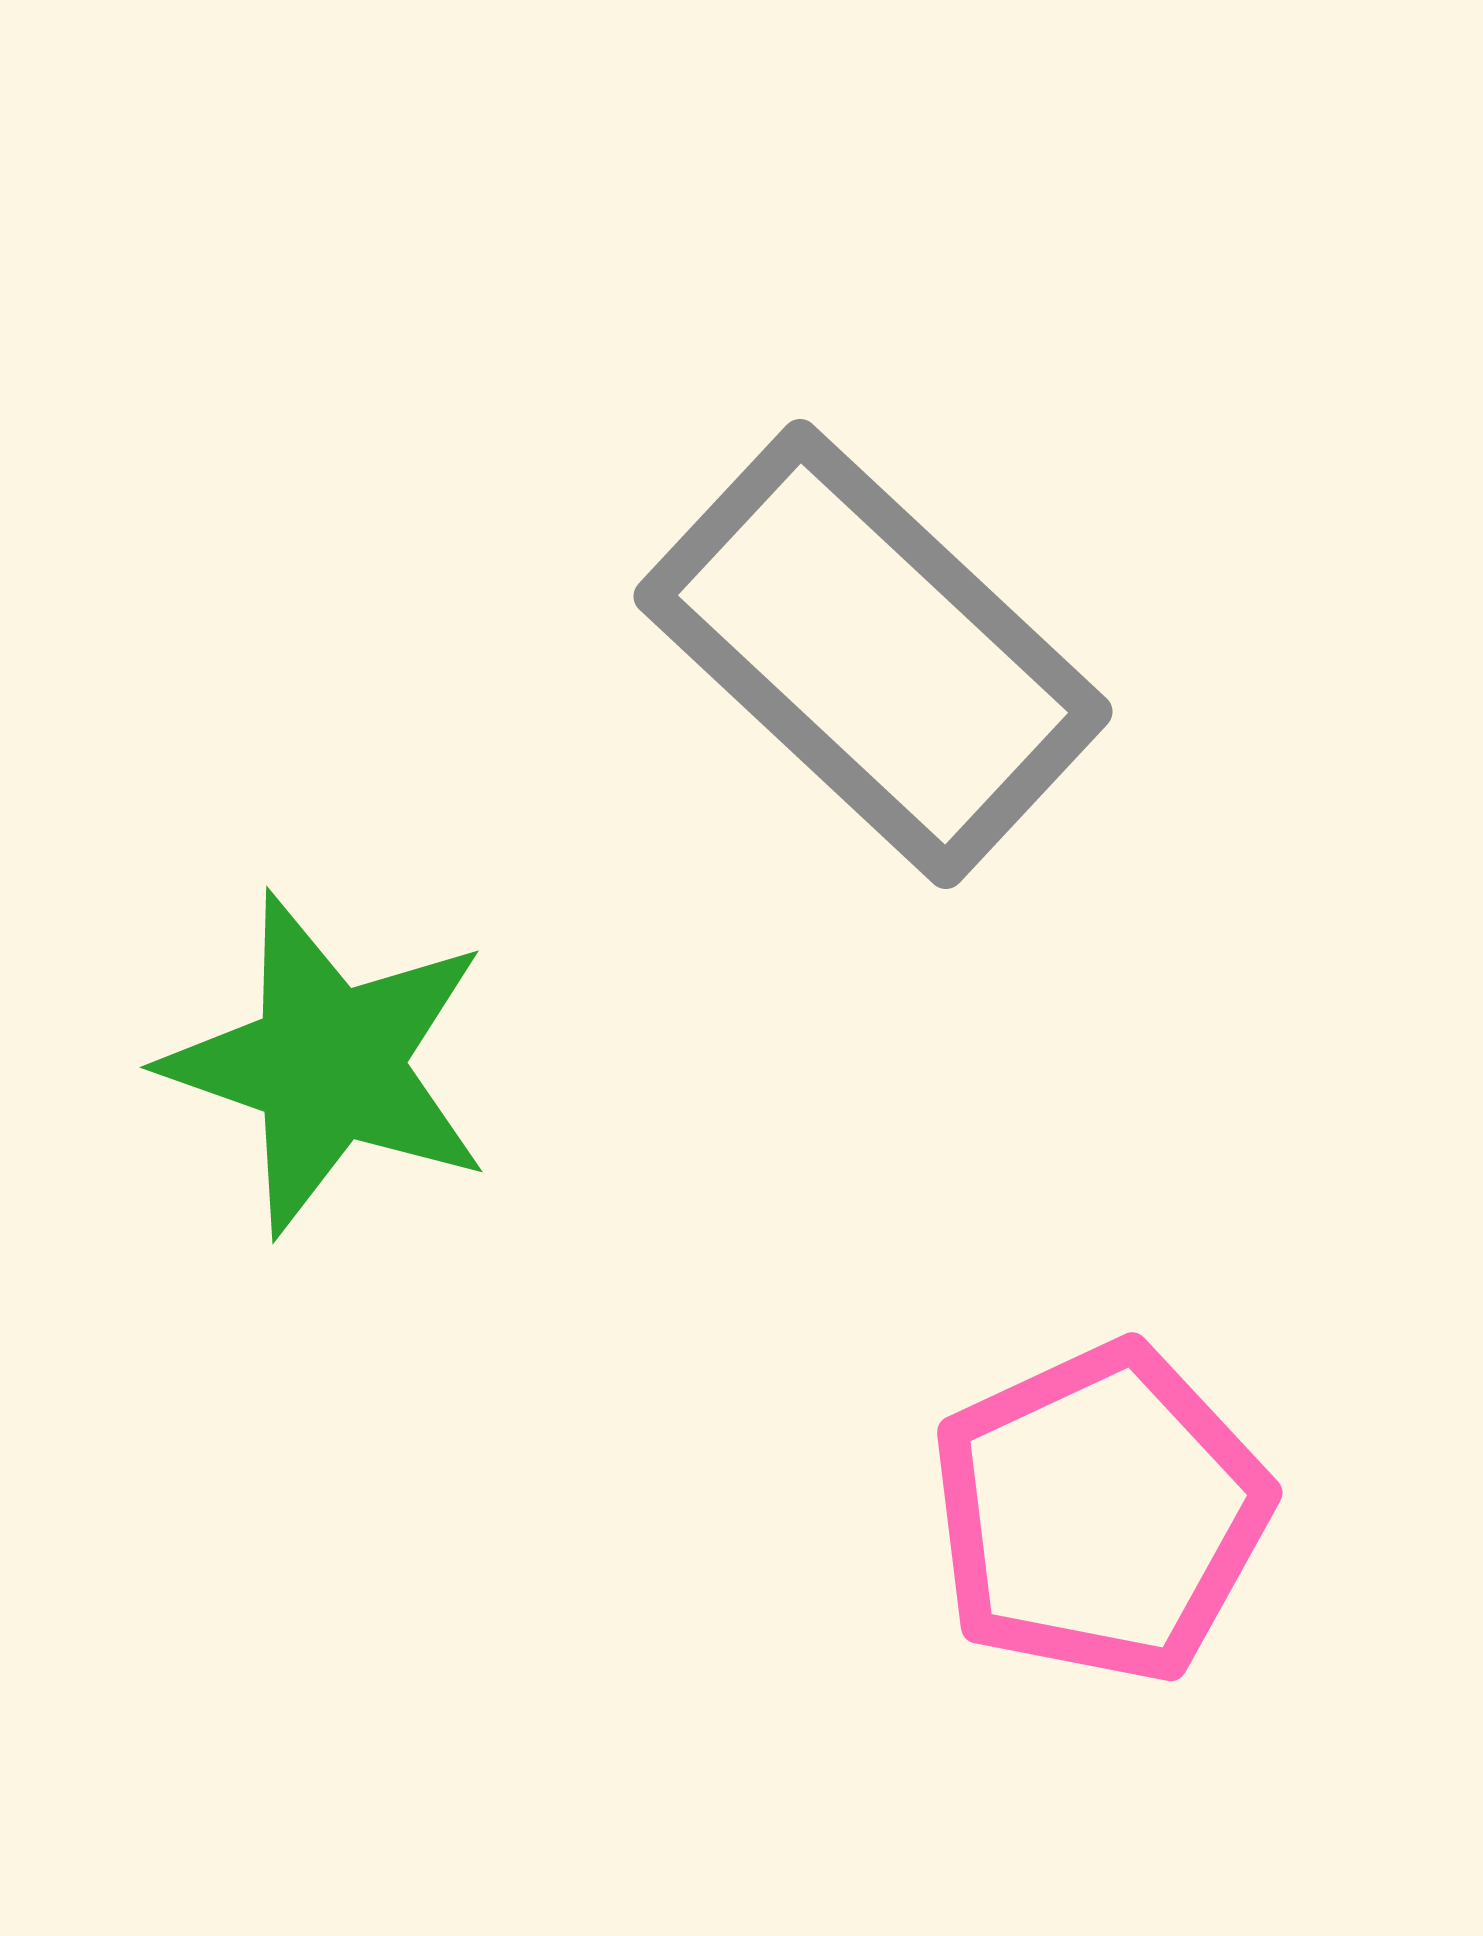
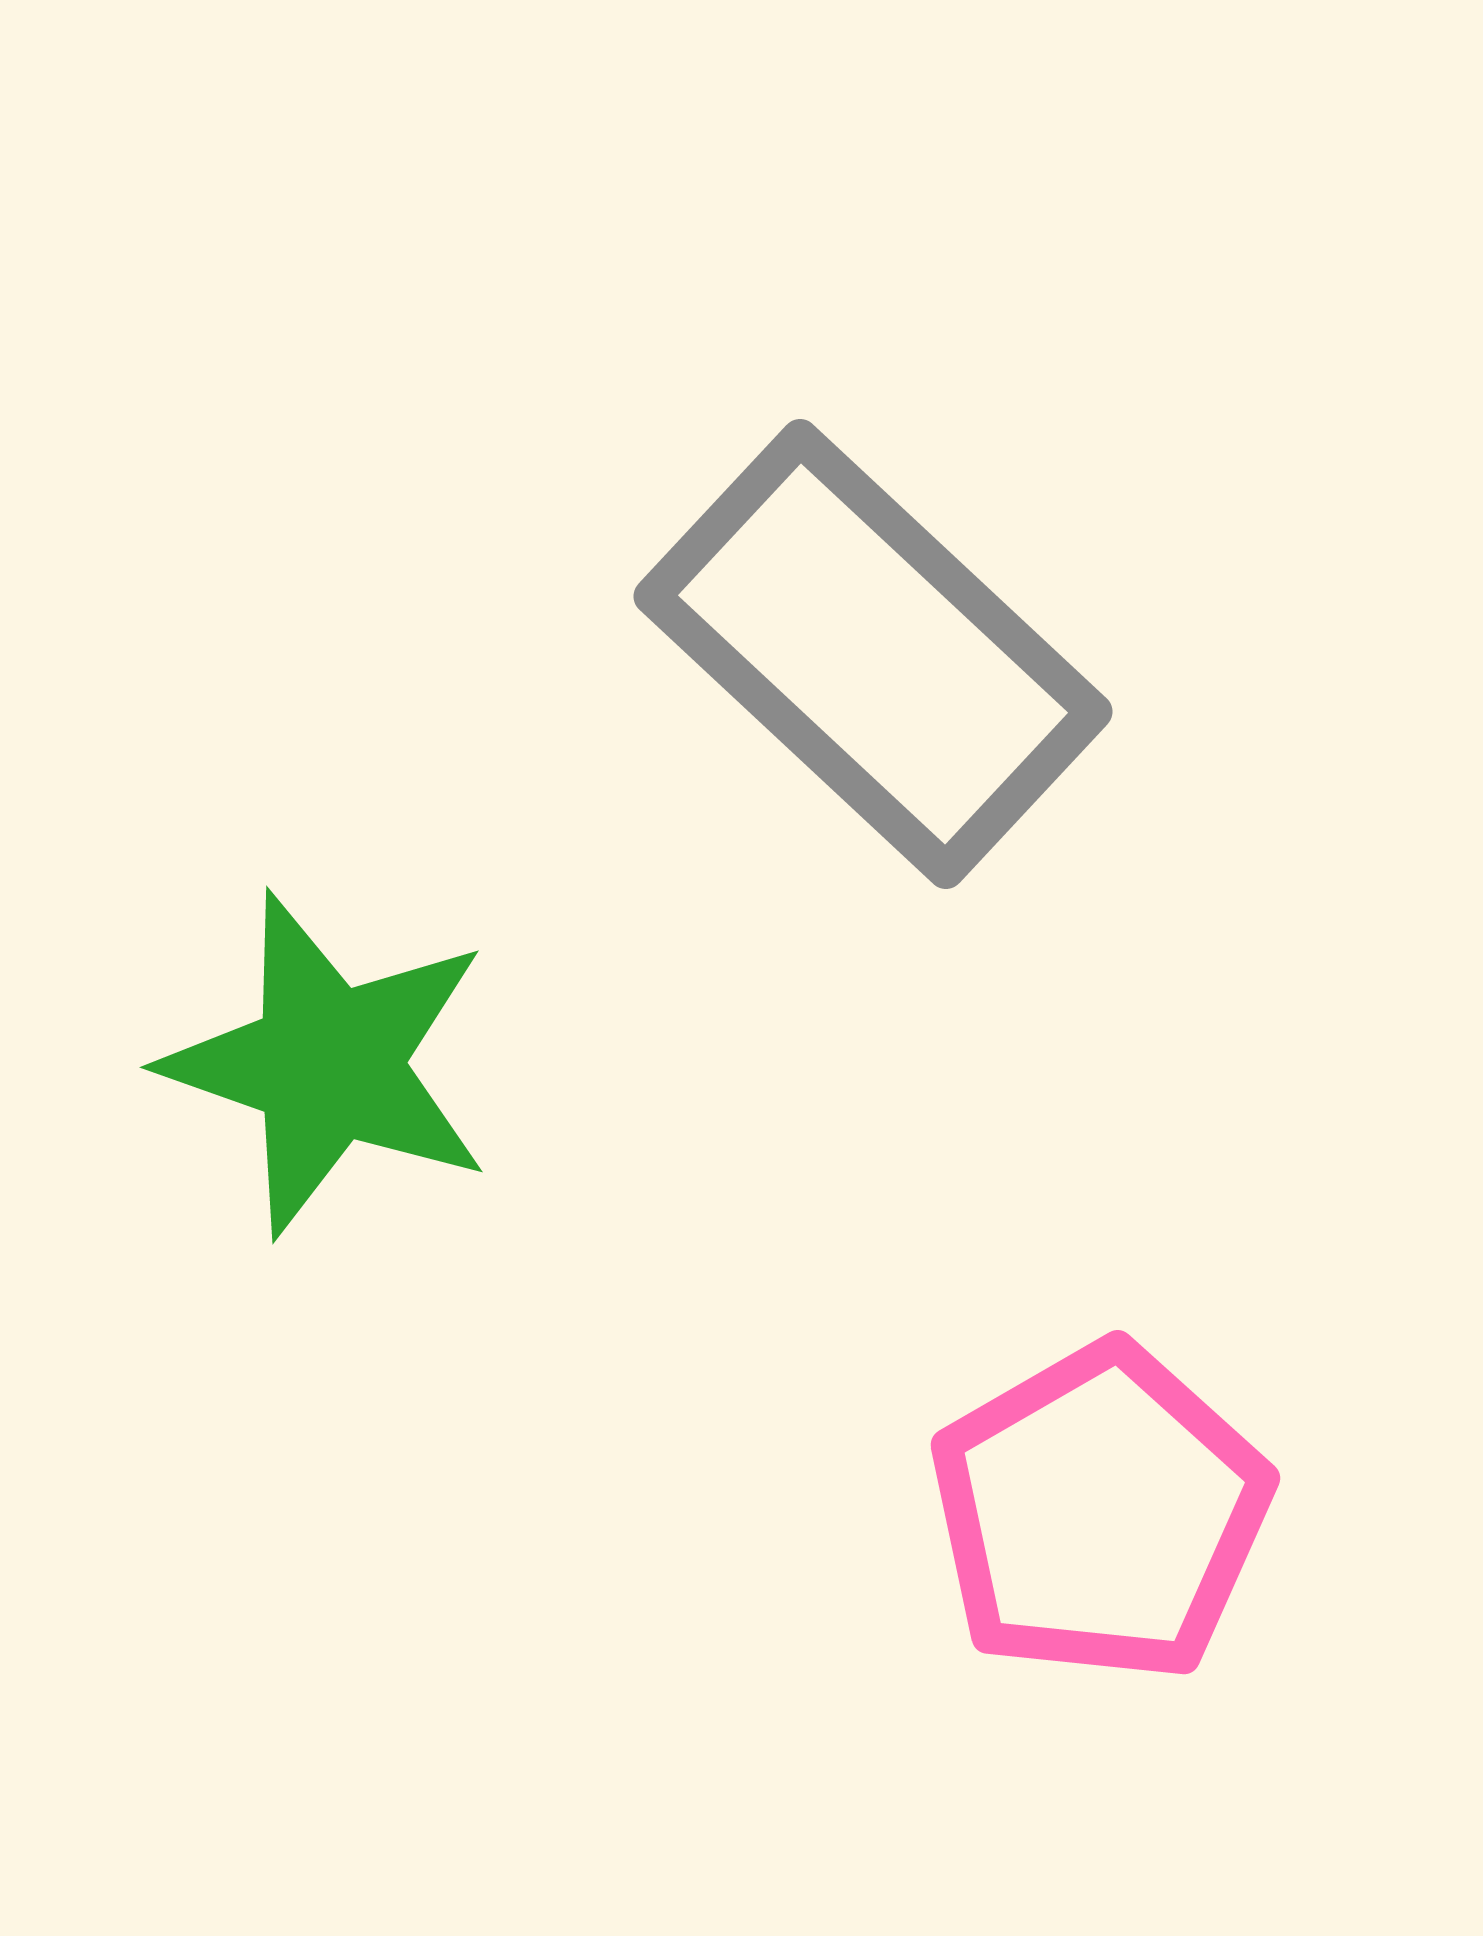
pink pentagon: rotated 5 degrees counterclockwise
